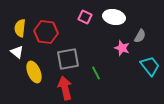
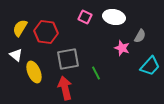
yellow semicircle: rotated 24 degrees clockwise
white triangle: moved 1 px left, 3 px down
cyan trapezoid: rotated 80 degrees clockwise
